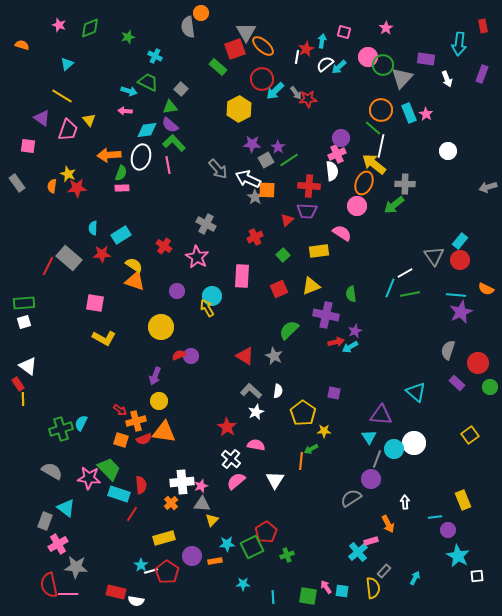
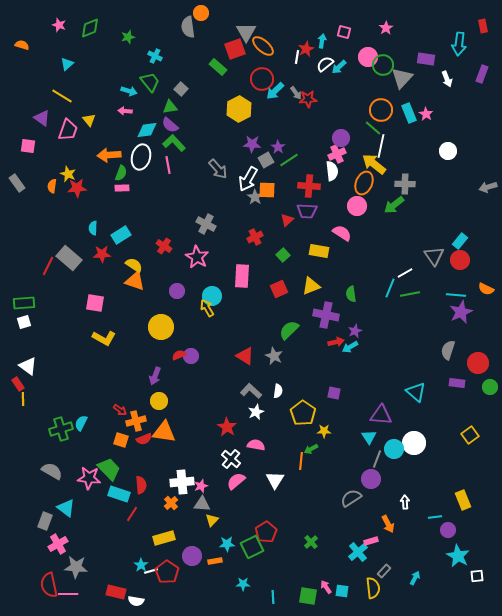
green trapezoid at (148, 82): moved 2 px right; rotated 25 degrees clockwise
white arrow at (248, 179): rotated 85 degrees counterclockwise
yellow rectangle at (319, 251): rotated 18 degrees clockwise
purple rectangle at (457, 383): rotated 35 degrees counterclockwise
green cross at (287, 555): moved 24 px right, 13 px up; rotated 24 degrees counterclockwise
